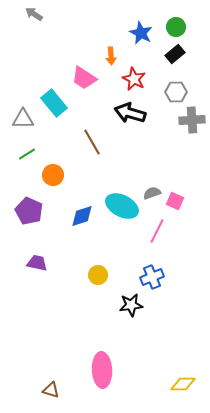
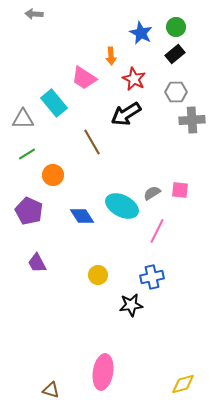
gray arrow: rotated 30 degrees counterclockwise
black arrow: moved 4 px left, 1 px down; rotated 48 degrees counterclockwise
gray semicircle: rotated 12 degrees counterclockwise
pink square: moved 5 px right, 11 px up; rotated 18 degrees counterclockwise
blue diamond: rotated 75 degrees clockwise
purple trapezoid: rotated 130 degrees counterclockwise
blue cross: rotated 10 degrees clockwise
pink ellipse: moved 1 px right, 2 px down; rotated 12 degrees clockwise
yellow diamond: rotated 15 degrees counterclockwise
